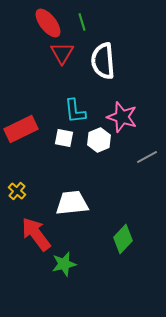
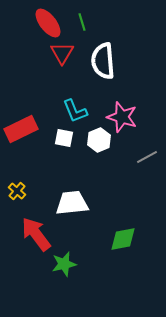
cyan L-shape: rotated 16 degrees counterclockwise
green diamond: rotated 36 degrees clockwise
